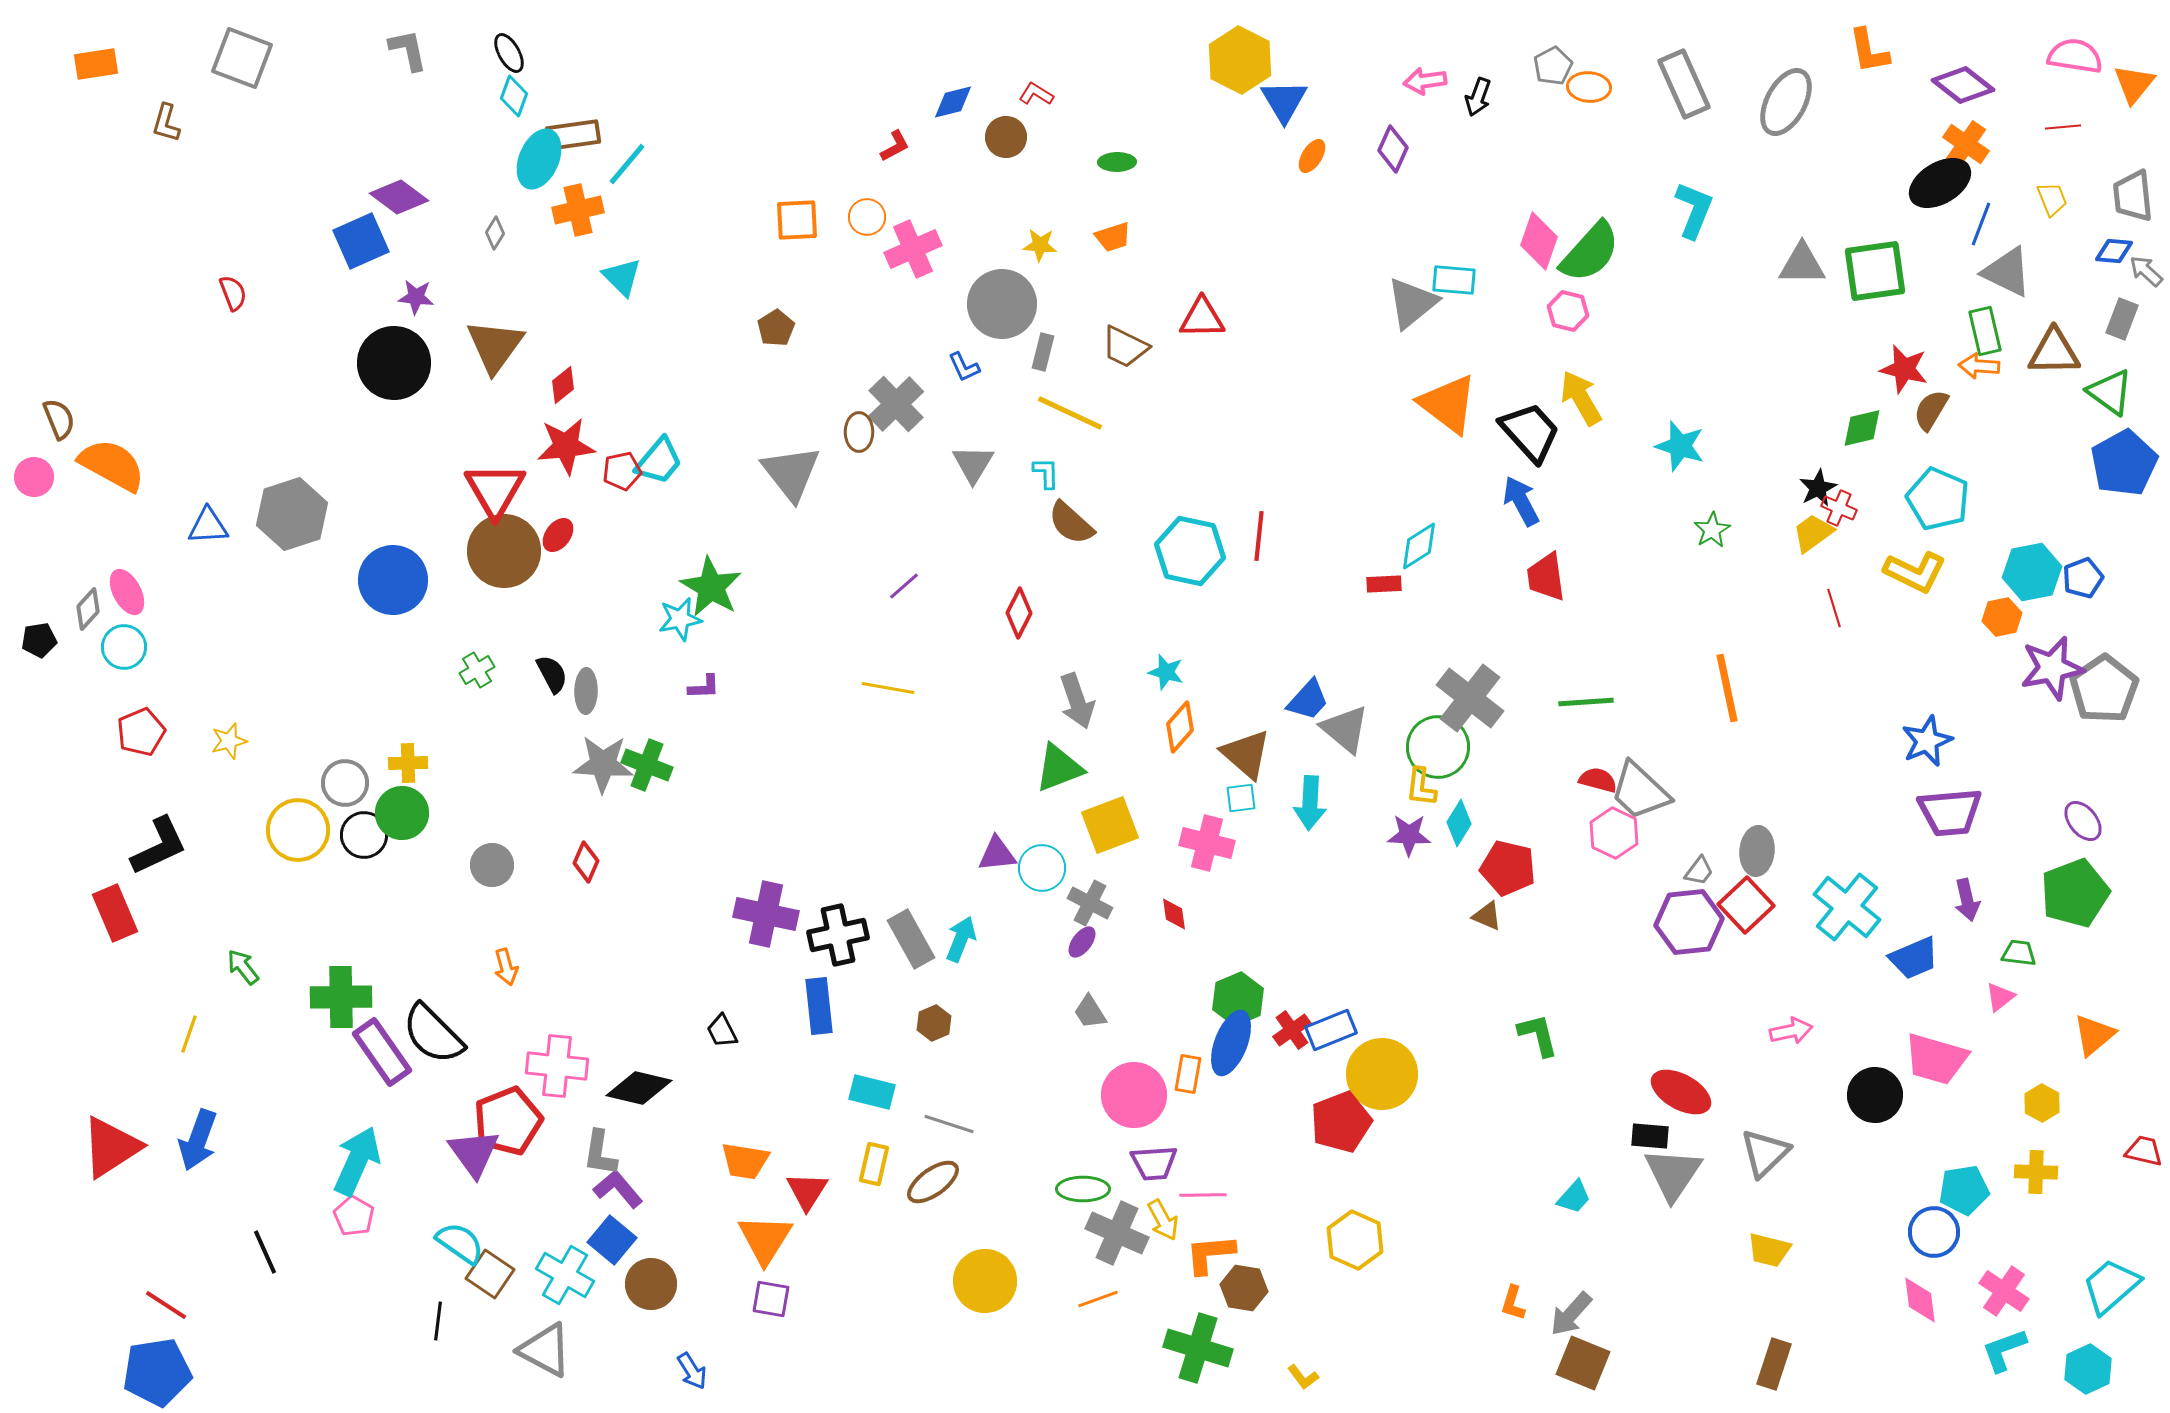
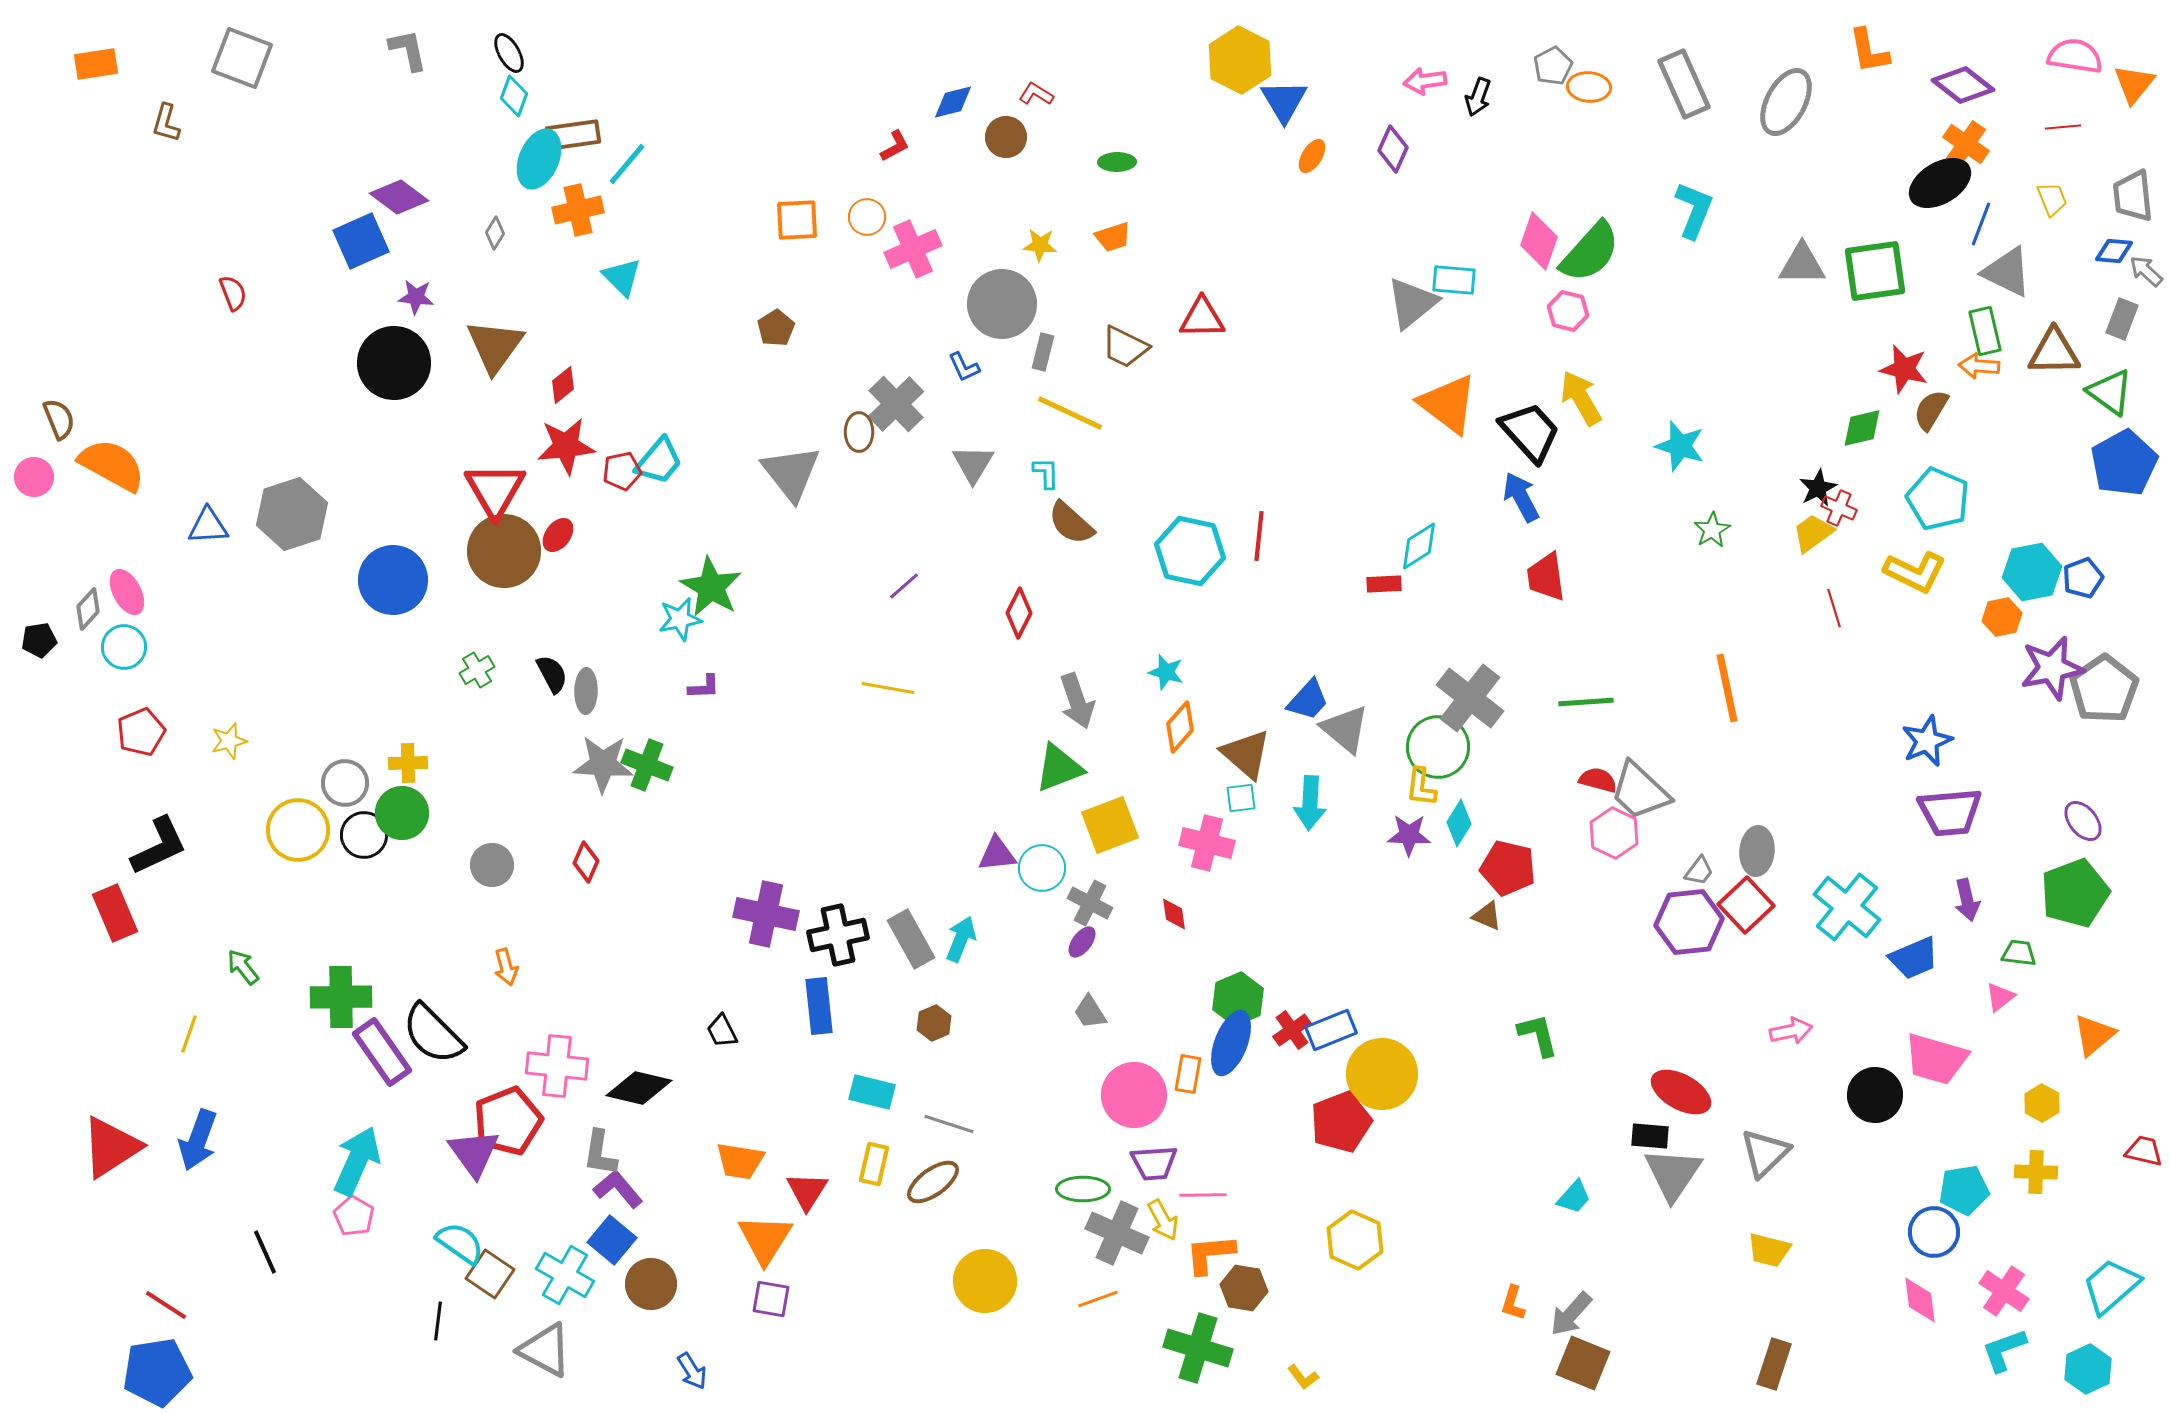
blue arrow at (1521, 501): moved 4 px up
orange trapezoid at (745, 1161): moved 5 px left
